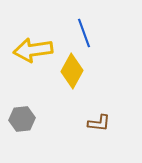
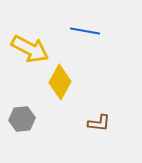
blue line: moved 1 px right, 2 px up; rotated 60 degrees counterclockwise
yellow arrow: moved 3 px left, 1 px up; rotated 144 degrees counterclockwise
yellow diamond: moved 12 px left, 11 px down
